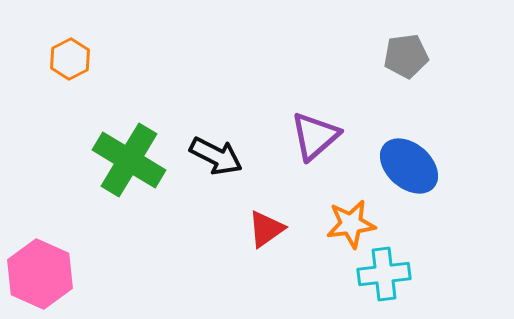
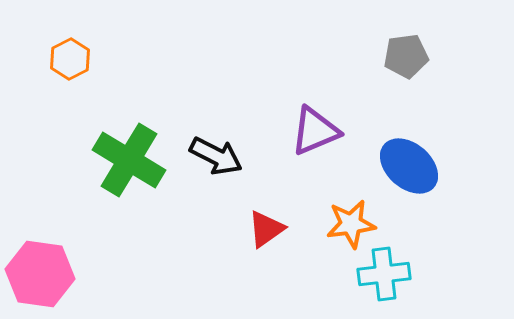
purple triangle: moved 5 px up; rotated 18 degrees clockwise
pink hexagon: rotated 16 degrees counterclockwise
